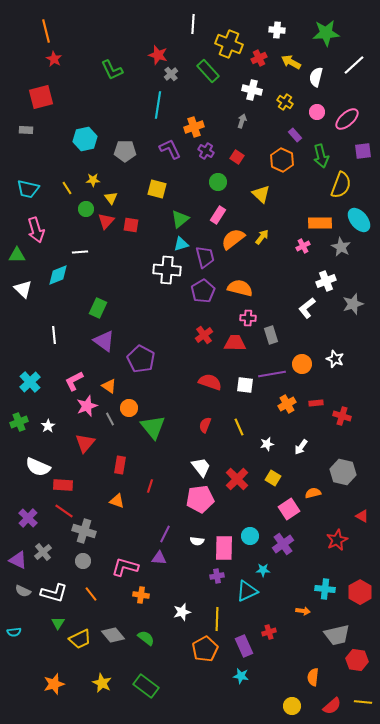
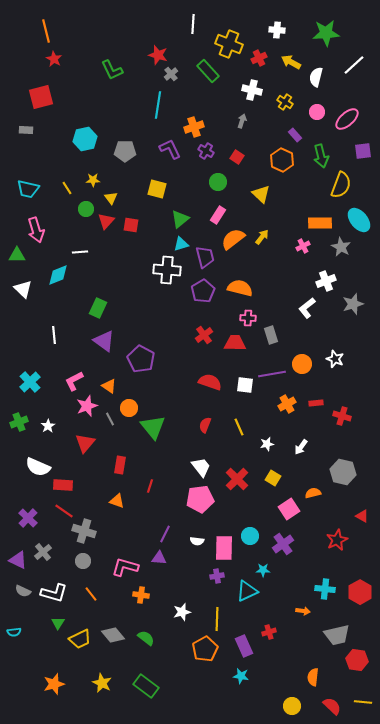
red semicircle at (332, 706): rotated 96 degrees counterclockwise
